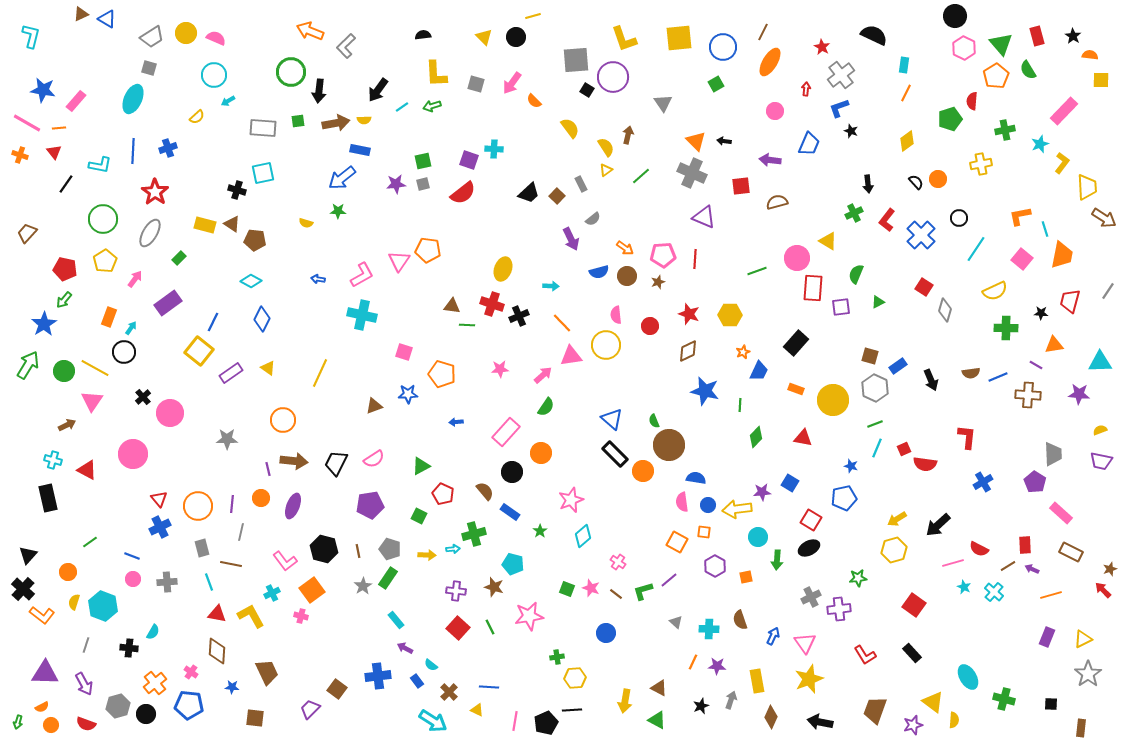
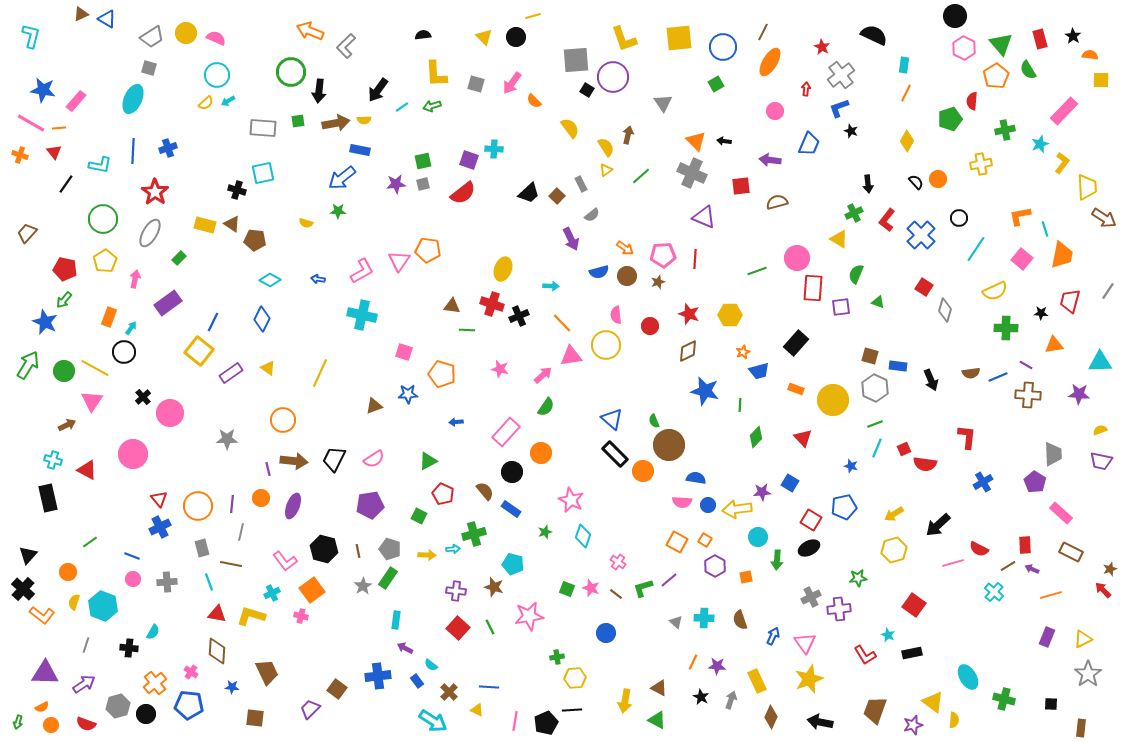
red rectangle at (1037, 36): moved 3 px right, 3 px down
cyan circle at (214, 75): moved 3 px right
yellow semicircle at (197, 117): moved 9 px right, 14 px up
pink line at (27, 123): moved 4 px right
yellow diamond at (907, 141): rotated 25 degrees counterclockwise
gray semicircle at (593, 219): moved 1 px left, 4 px up
yellow triangle at (828, 241): moved 11 px right, 2 px up
pink L-shape at (362, 275): moved 4 px up
pink arrow at (135, 279): rotated 24 degrees counterclockwise
cyan diamond at (251, 281): moved 19 px right, 1 px up
green triangle at (878, 302): rotated 48 degrees clockwise
blue star at (44, 324): moved 1 px right, 2 px up; rotated 15 degrees counterclockwise
green line at (467, 325): moved 5 px down
purple line at (1036, 365): moved 10 px left
blue rectangle at (898, 366): rotated 42 degrees clockwise
pink star at (500, 369): rotated 18 degrees clockwise
blue trapezoid at (759, 371): rotated 50 degrees clockwise
red triangle at (803, 438): rotated 36 degrees clockwise
black trapezoid at (336, 463): moved 2 px left, 4 px up
green triangle at (421, 466): moved 7 px right, 5 px up
blue pentagon at (844, 498): moved 9 px down
pink star at (571, 500): rotated 25 degrees counterclockwise
pink semicircle at (682, 502): rotated 78 degrees counterclockwise
blue rectangle at (510, 512): moved 1 px right, 3 px up
yellow arrow at (897, 519): moved 3 px left, 5 px up
green star at (540, 531): moved 5 px right, 1 px down; rotated 16 degrees clockwise
orange square at (704, 532): moved 1 px right, 8 px down; rotated 24 degrees clockwise
cyan diamond at (583, 536): rotated 30 degrees counterclockwise
cyan star at (964, 587): moved 76 px left, 48 px down
green L-shape at (643, 591): moved 3 px up
yellow L-shape at (251, 616): rotated 44 degrees counterclockwise
cyan rectangle at (396, 620): rotated 48 degrees clockwise
cyan cross at (709, 629): moved 5 px left, 11 px up
black rectangle at (912, 653): rotated 60 degrees counterclockwise
yellow rectangle at (757, 681): rotated 15 degrees counterclockwise
purple arrow at (84, 684): rotated 95 degrees counterclockwise
black star at (701, 706): moved 9 px up; rotated 21 degrees counterclockwise
